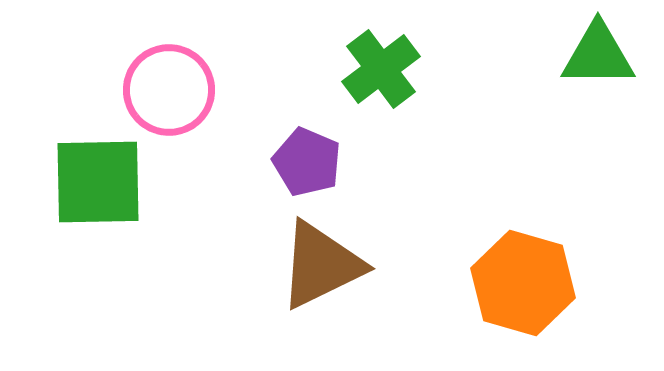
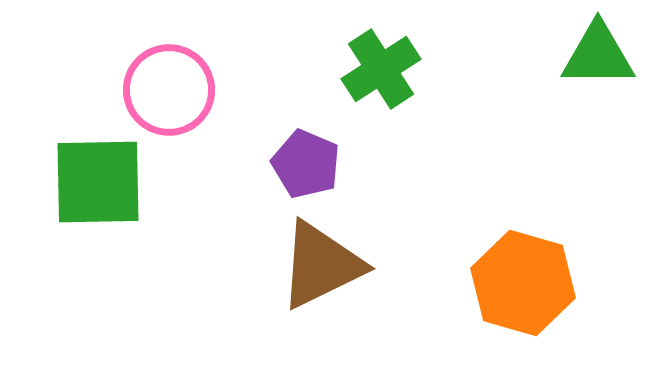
green cross: rotated 4 degrees clockwise
purple pentagon: moved 1 px left, 2 px down
